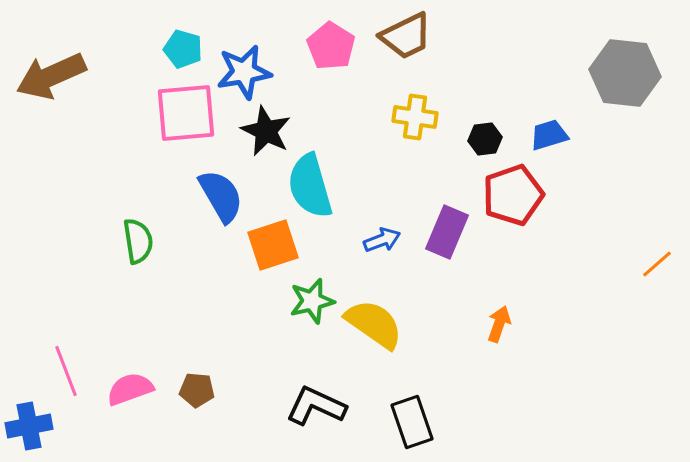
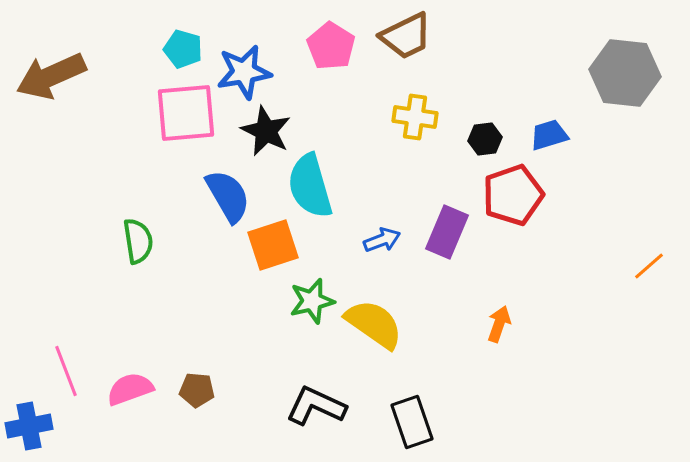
blue semicircle: moved 7 px right
orange line: moved 8 px left, 2 px down
